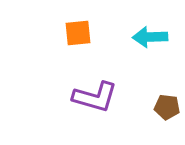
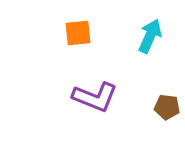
cyan arrow: moved 1 px up; rotated 116 degrees clockwise
purple L-shape: rotated 6 degrees clockwise
